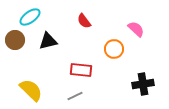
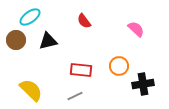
brown circle: moved 1 px right
orange circle: moved 5 px right, 17 px down
